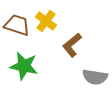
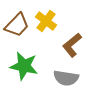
brown trapezoid: rotated 116 degrees clockwise
gray semicircle: moved 29 px left, 1 px down
